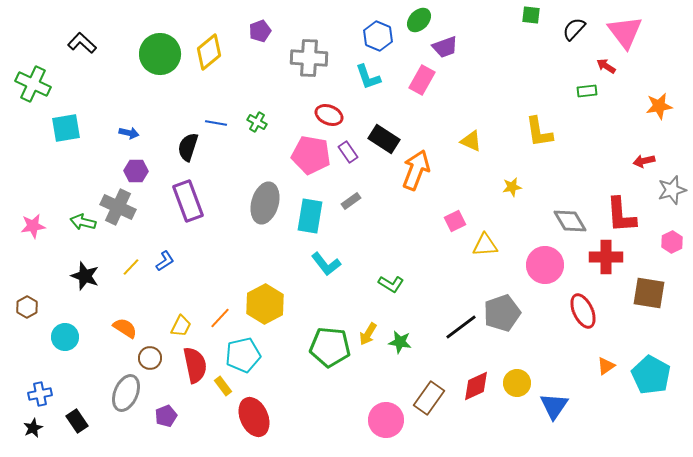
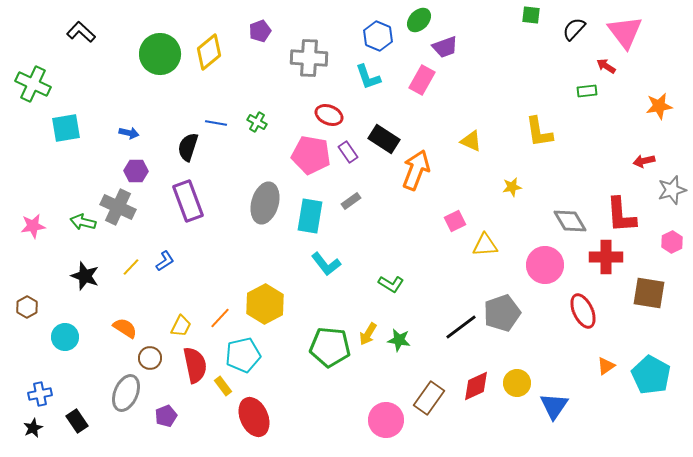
black L-shape at (82, 43): moved 1 px left, 11 px up
green star at (400, 342): moved 1 px left, 2 px up
